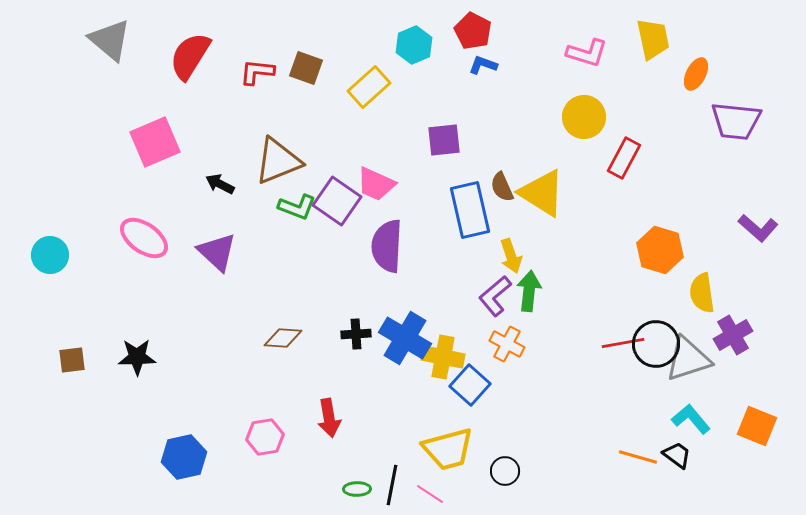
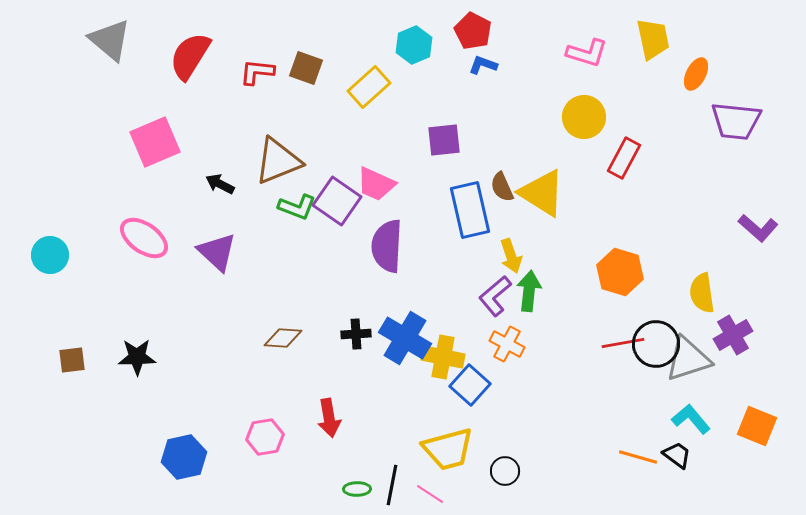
orange hexagon at (660, 250): moved 40 px left, 22 px down
